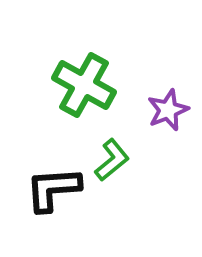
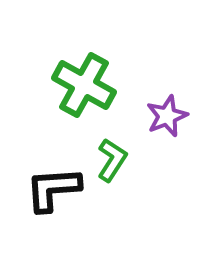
purple star: moved 1 px left, 6 px down
green L-shape: rotated 18 degrees counterclockwise
